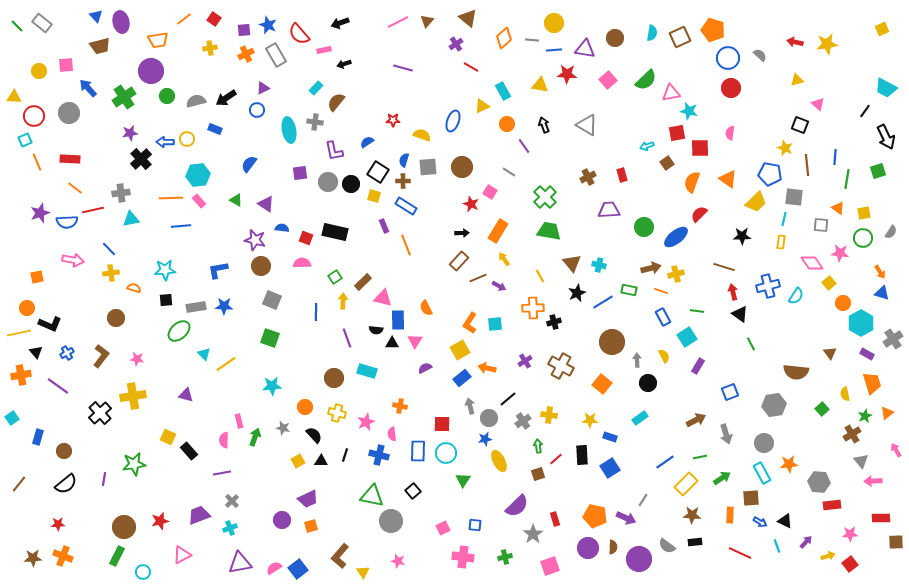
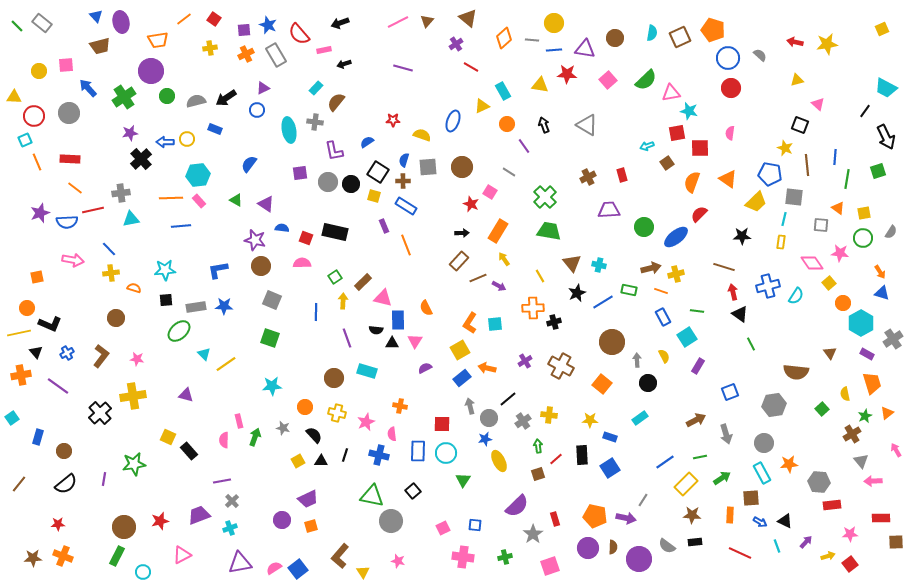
purple line at (222, 473): moved 8 px down
purple arrow at (626, 518): rotated 12 degrees counterclockwise
